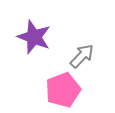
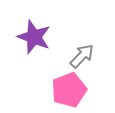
pink pentagon: moved 6 px right
